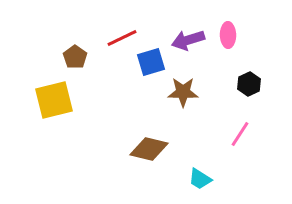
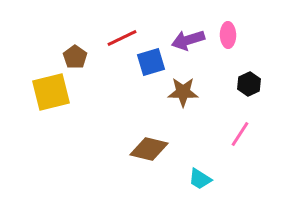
yellow square: moved 3 px left, 8 px up
